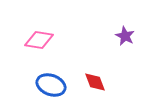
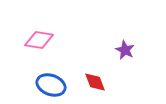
purple star: moved 14 px down
